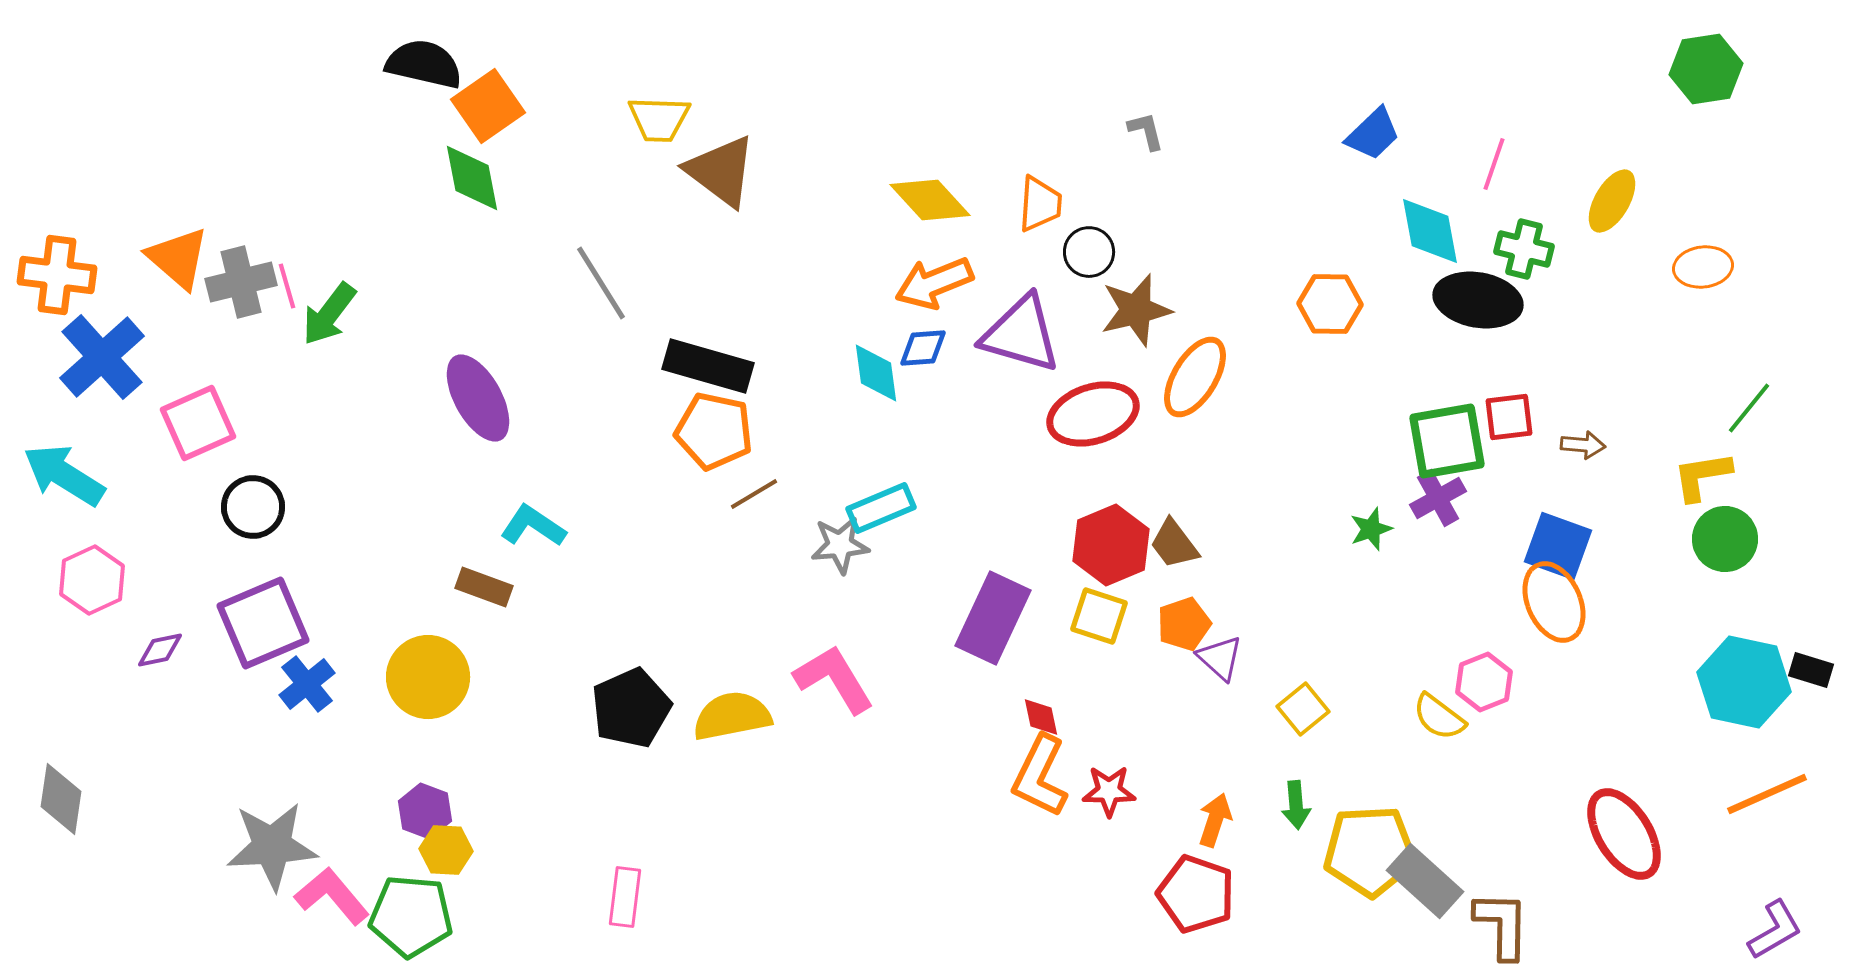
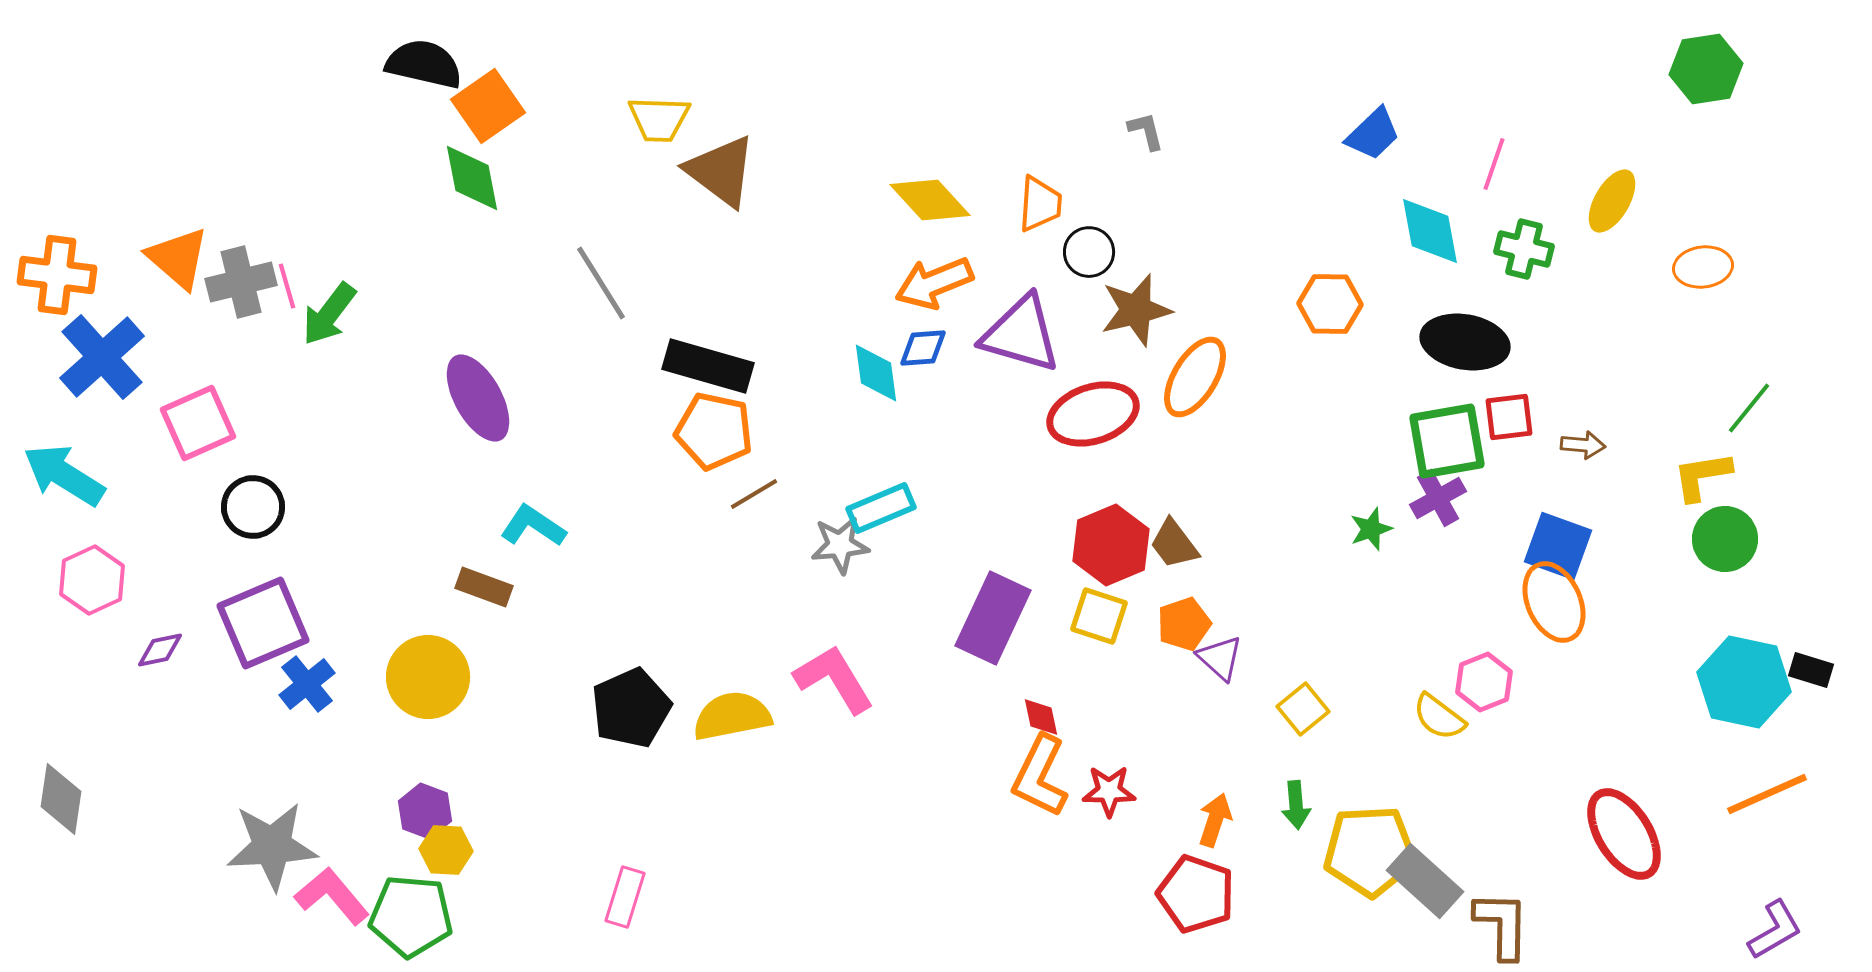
black ellipse at (1478, 300): moved 13 px left, 42 px down
pink rectangle at (625, 897): rotated 10 degrees clockwise
